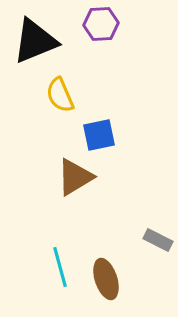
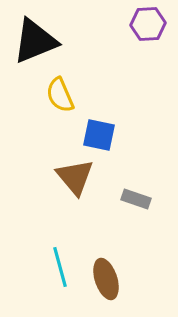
purple hexagon: moved 47 px right
blue square: rotated 24 degrees clockwise
brown triangle: rotated 39 degrees counterclockwise
gray rectangle: moved 22 px left, 41 px up; rotated 8 degrees counterclockwise
